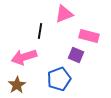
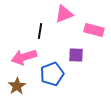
pink rectangle: moved 5 px right, 6 px up
purple square: rotated 21 degrees counterclockwise
blue pentagon: moved 7 px left, 5 px up
brown star: moved 1 px down
